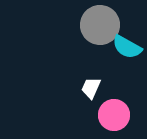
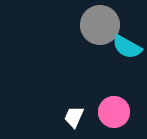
white trapezoid: moved 17 px left, 29 px down
pink circle: moved 3 px up
